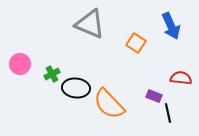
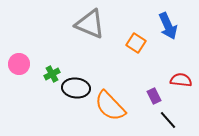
blue arrow: moved 3 px left
pink circle: moved 1 px left
red semicircle: moved 2 px down
purple rectangle: rotated 42 degrees clockwise
orange semicircle: moved 1 px right, 2 px down
black line: moved 7 px down; rotated 30 degrees counterclockwise
